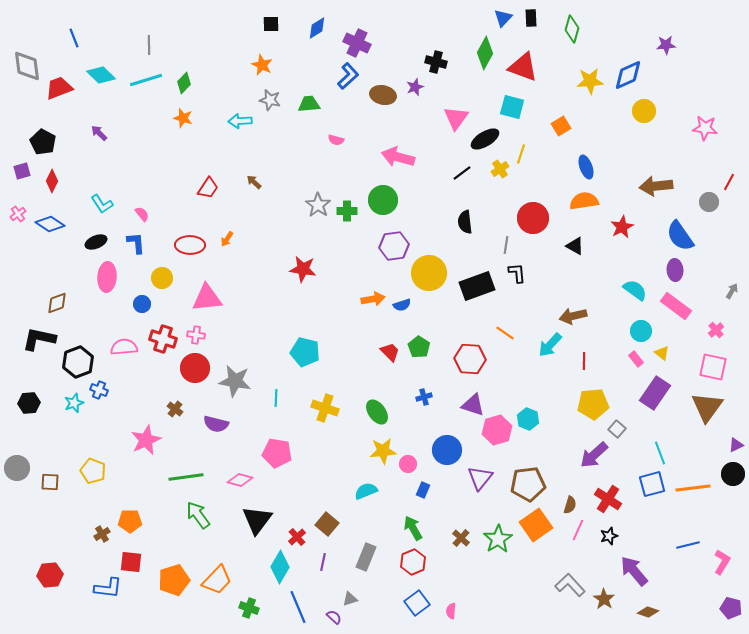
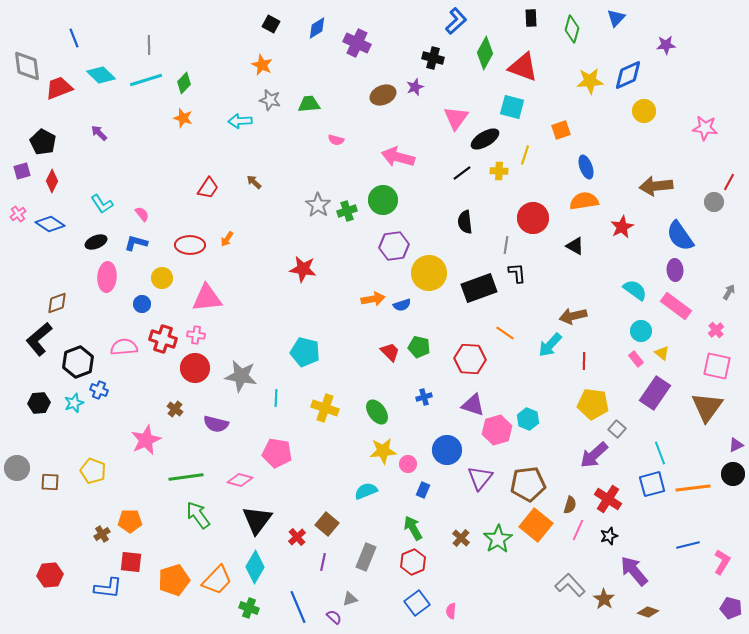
blue triangle at (503, 18): moved 113 px right
black square at (271, 24): rotated 30 degrees clockwise
black cross at (436, 62): moved 3 px left, 4 px up
blue L-shape at (348, 76): moved 108 px right, 55 px up
brown ellipse at (383, 95): rotated 35 degrees counterclockwise
orange square at (561, 126): moved 4 px down; rotated 12 degrees clockwise
yellow line at (521, 154): moved 4 px right, 1 px down
yellow cross at (500, 169): moved 1 px left, 2 px down; rotated 36 degrees clockwise
gray circle at (709, 202): moved 5 px right
green cross at (347, 211): rotated 18 degrees counterclockwise
blue L-shape at (136, 243): rotated 70 degrees counterclockwise
black rectangle at (477, 286): moved 2 px right, 2 px down
gray arrow at (732, 291): moved 3 px left, 1 px down
black L-shape at (39, 339): rotated 52 degrees counterclockwise
green pentagon at (419, 347): rotated 20 degrees counterclockwise
pink square at (713, 367): moved 4 px right, 1 px up
gray star at (235, 381): moved 6 px right, 5 px up
black hexagon at (29, 403): moved 10 px right
yellow pentagon at (593, 404): rotated 12 degrees clockwise
orange square at (536, 525): rotated 16 degrees counterclockwise
cyan diamond at (280, 567): moved 25 px left
